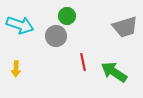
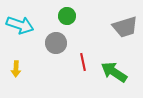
gray circle: moved 7 px down
